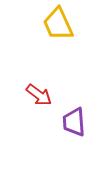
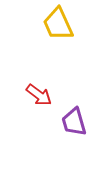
purple trapezoid: rotated 12 degrees counterclockwise
